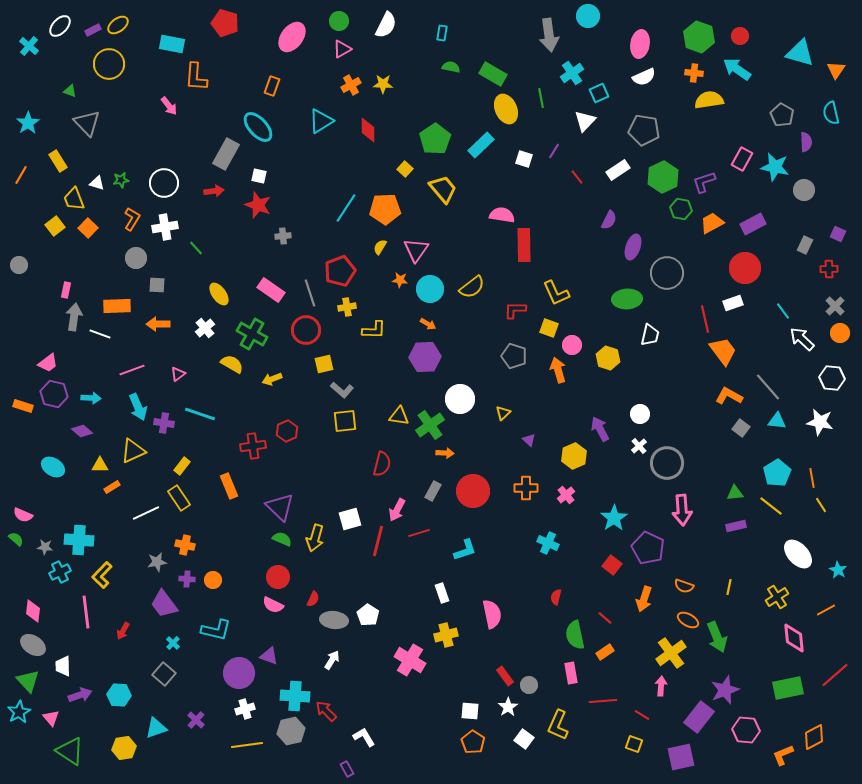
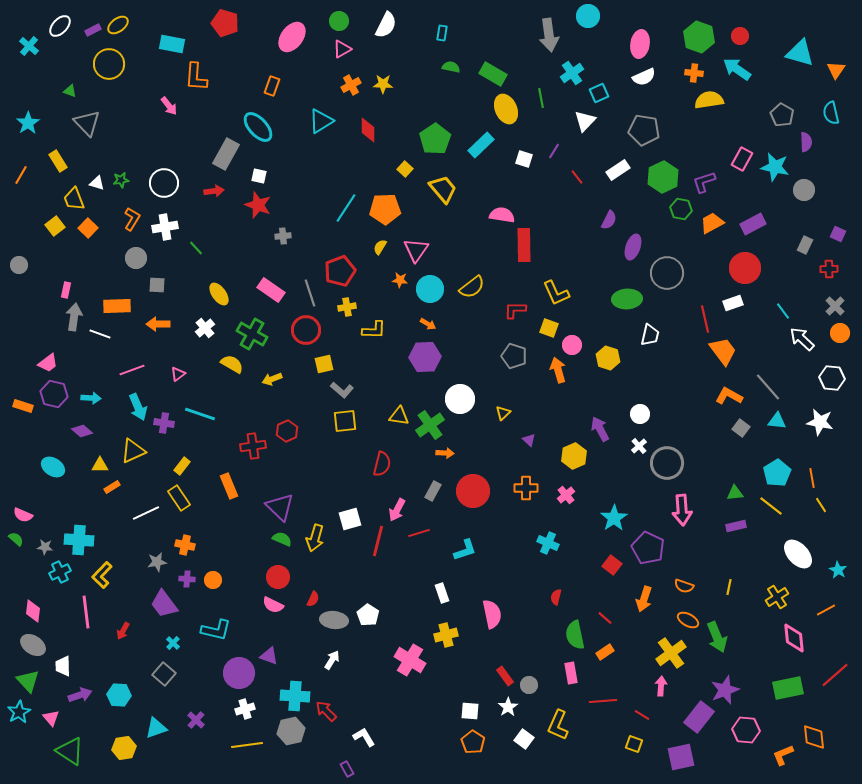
orange diamond at (814, 737): rotated 68 degrees counterclockwise
